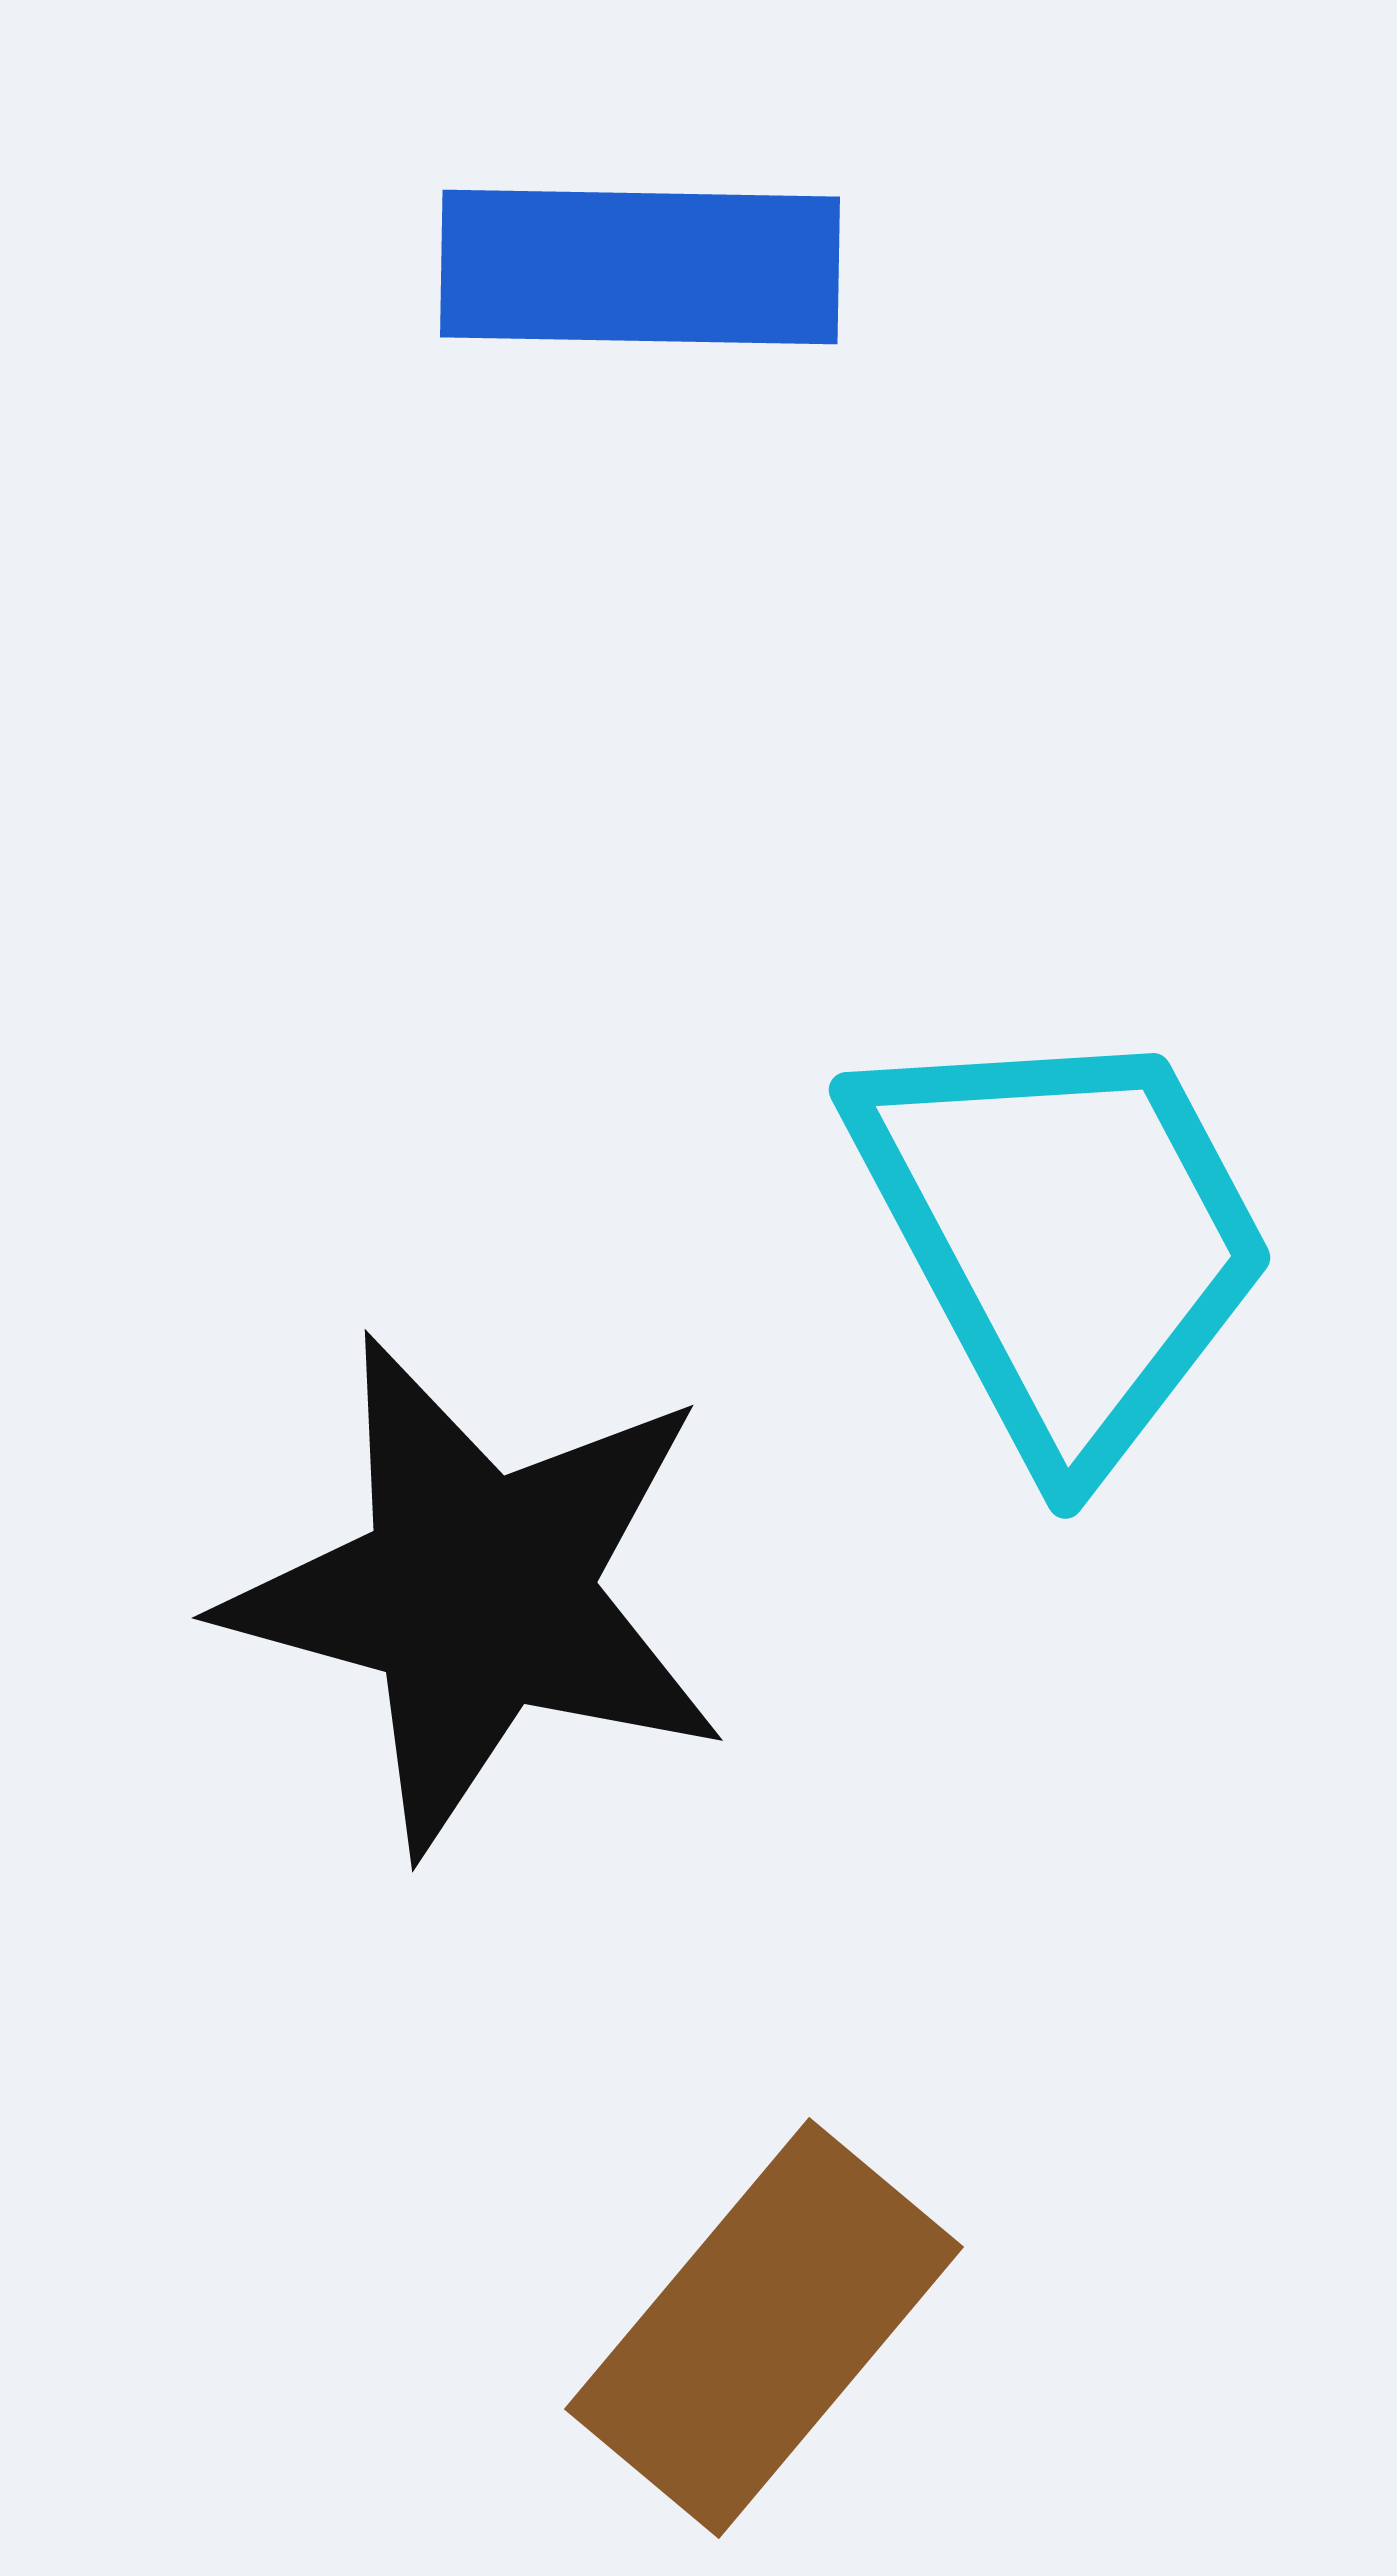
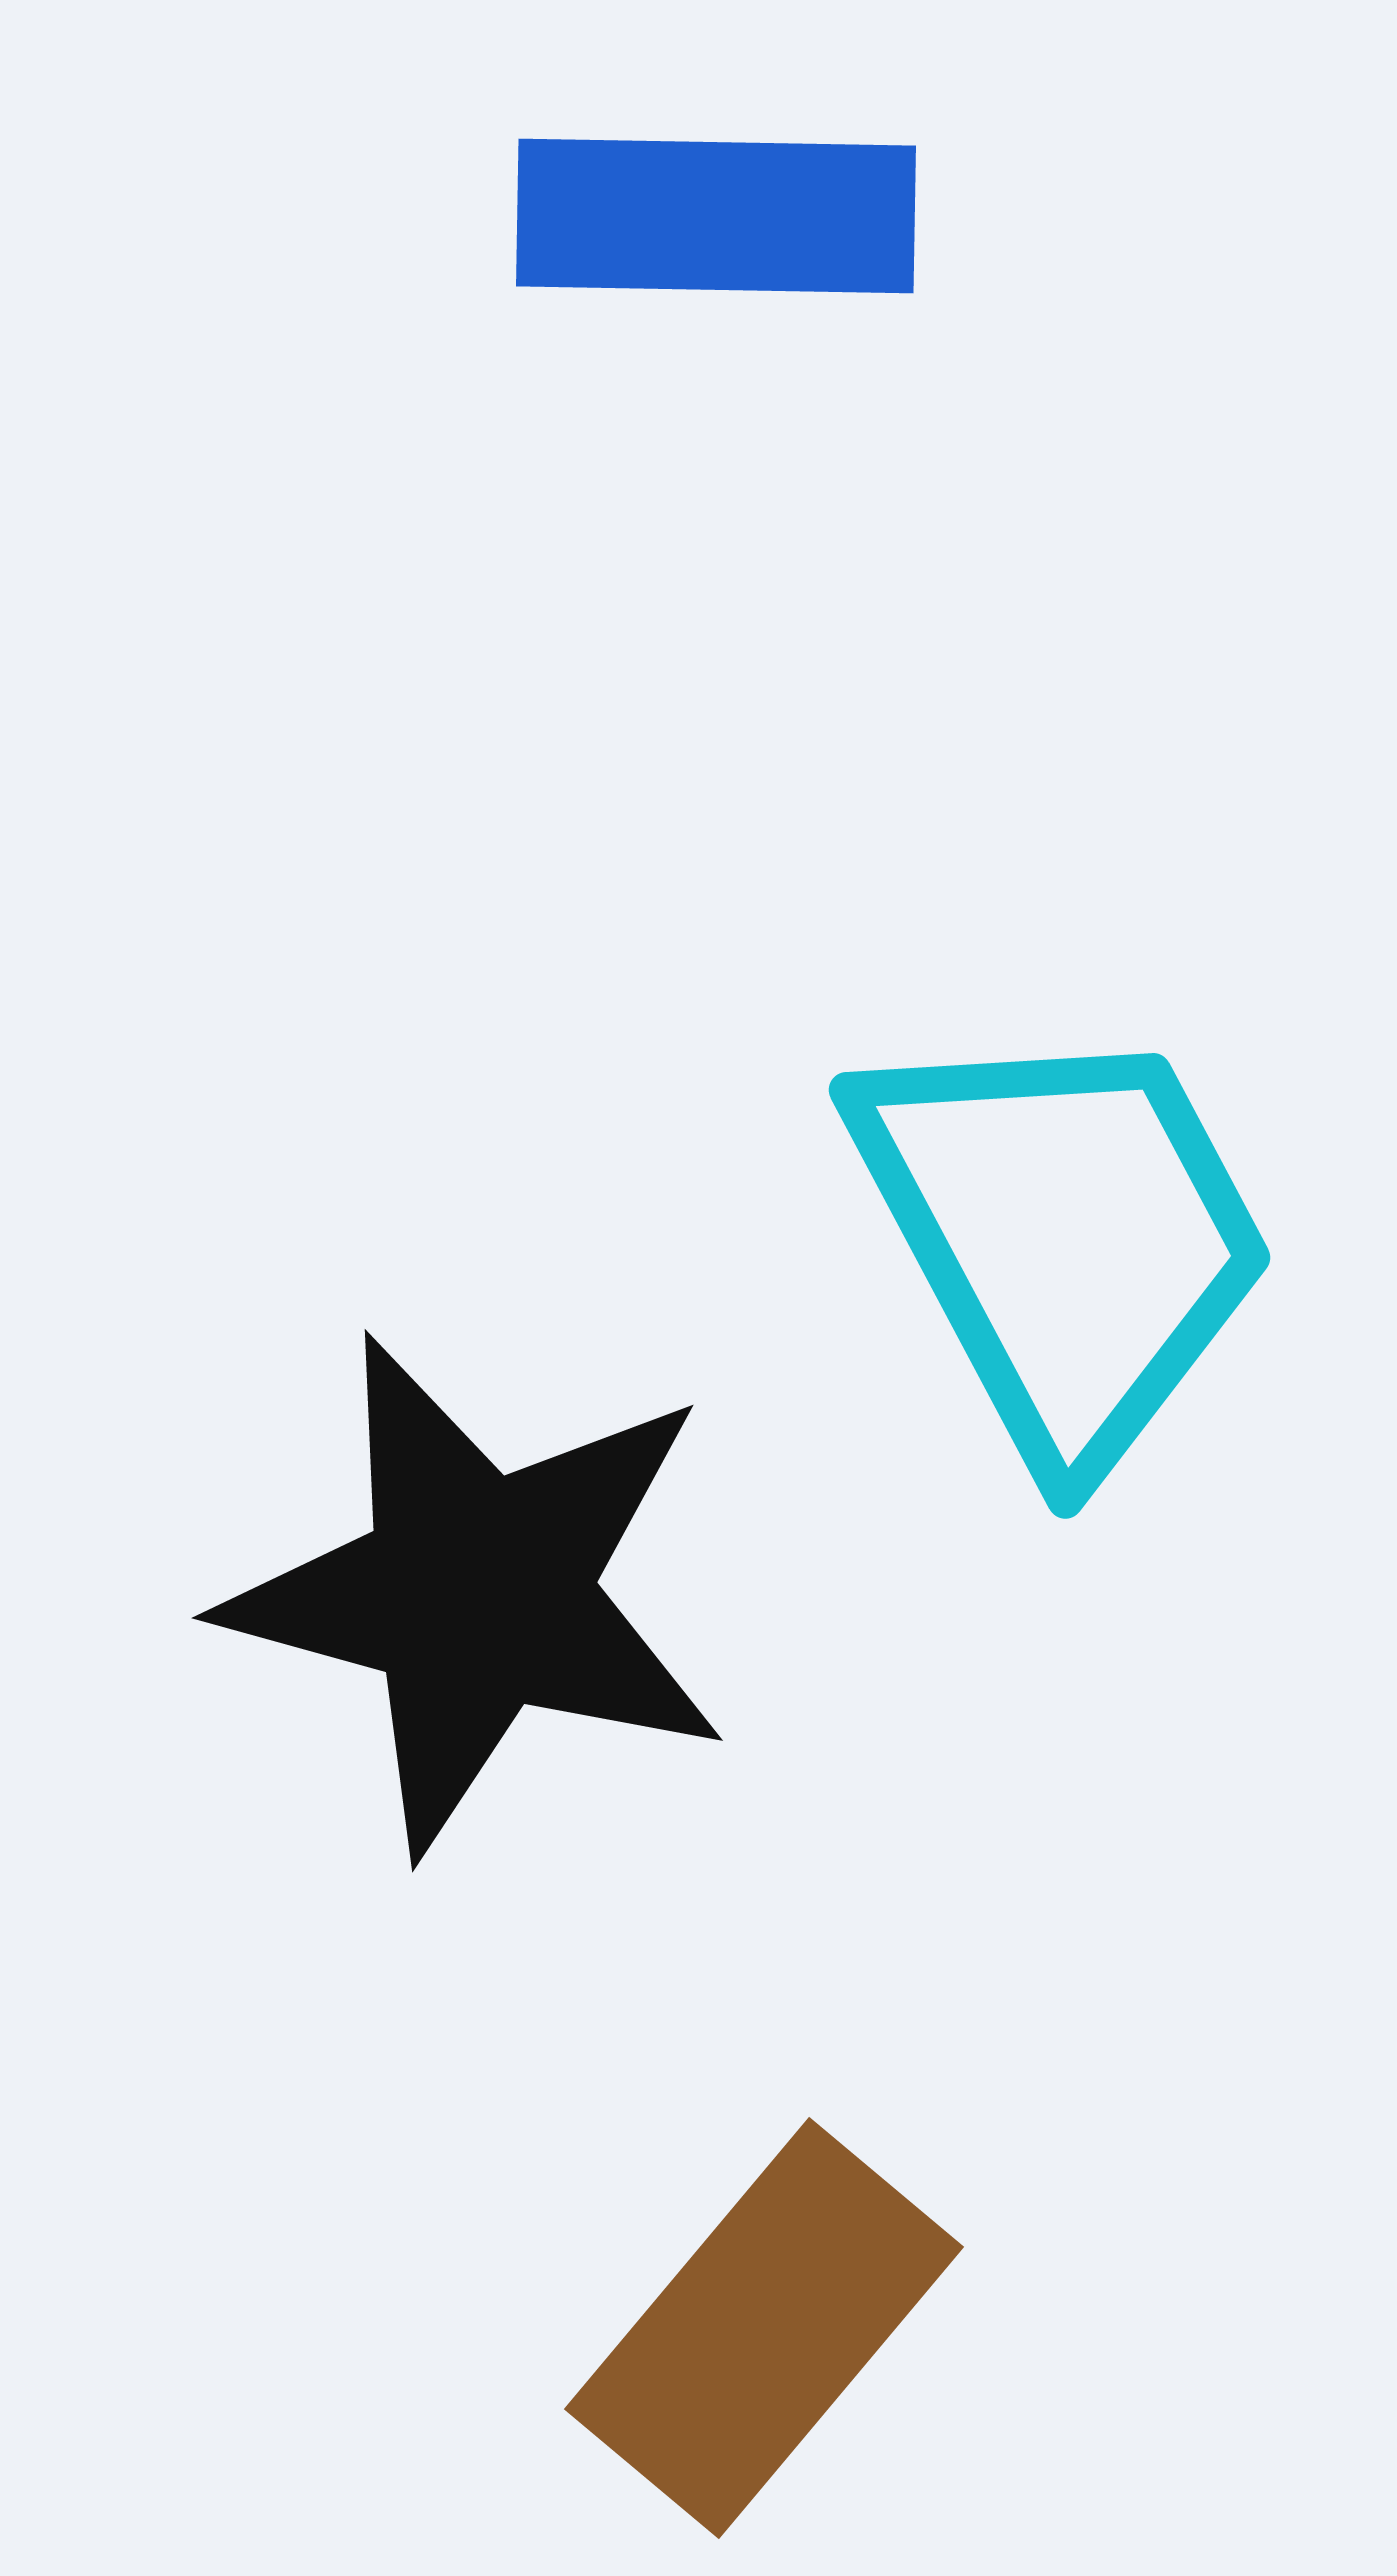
blue rectangle: moved 76 px right, 51 px up
